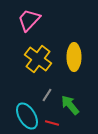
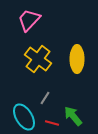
yellow ellipse: moved 3 px right, 2 px down
gray line: moved 2 px left, 3 px down
green arrow: moved 3 px right, 11 px down
cyan ellipse: moved 3 px left, 1 px down
